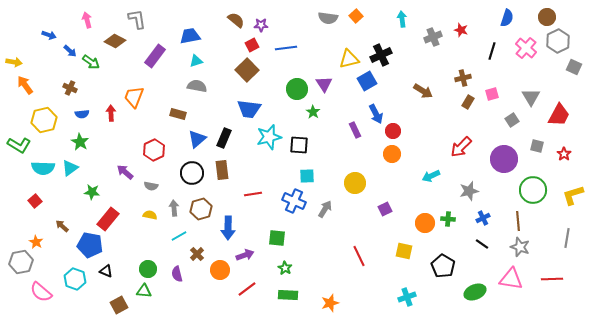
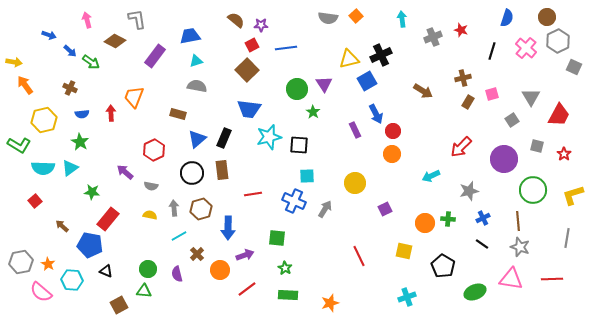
orange star at (36, 242): moved 12 px right, 22 px down
cyan hexagon at (75, 279): moved 3 px left, 1 px down; rotated 15 degrees counterclockwise
